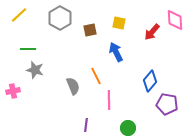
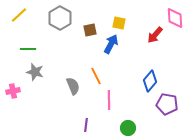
pink diamond: moved 2 px up
red arrow: moved 3 px right, 3 px down
blue arrow: moved 5 px left, 8 px up; rotated 54 degrees clockwise
gray star: moved 2 px down
